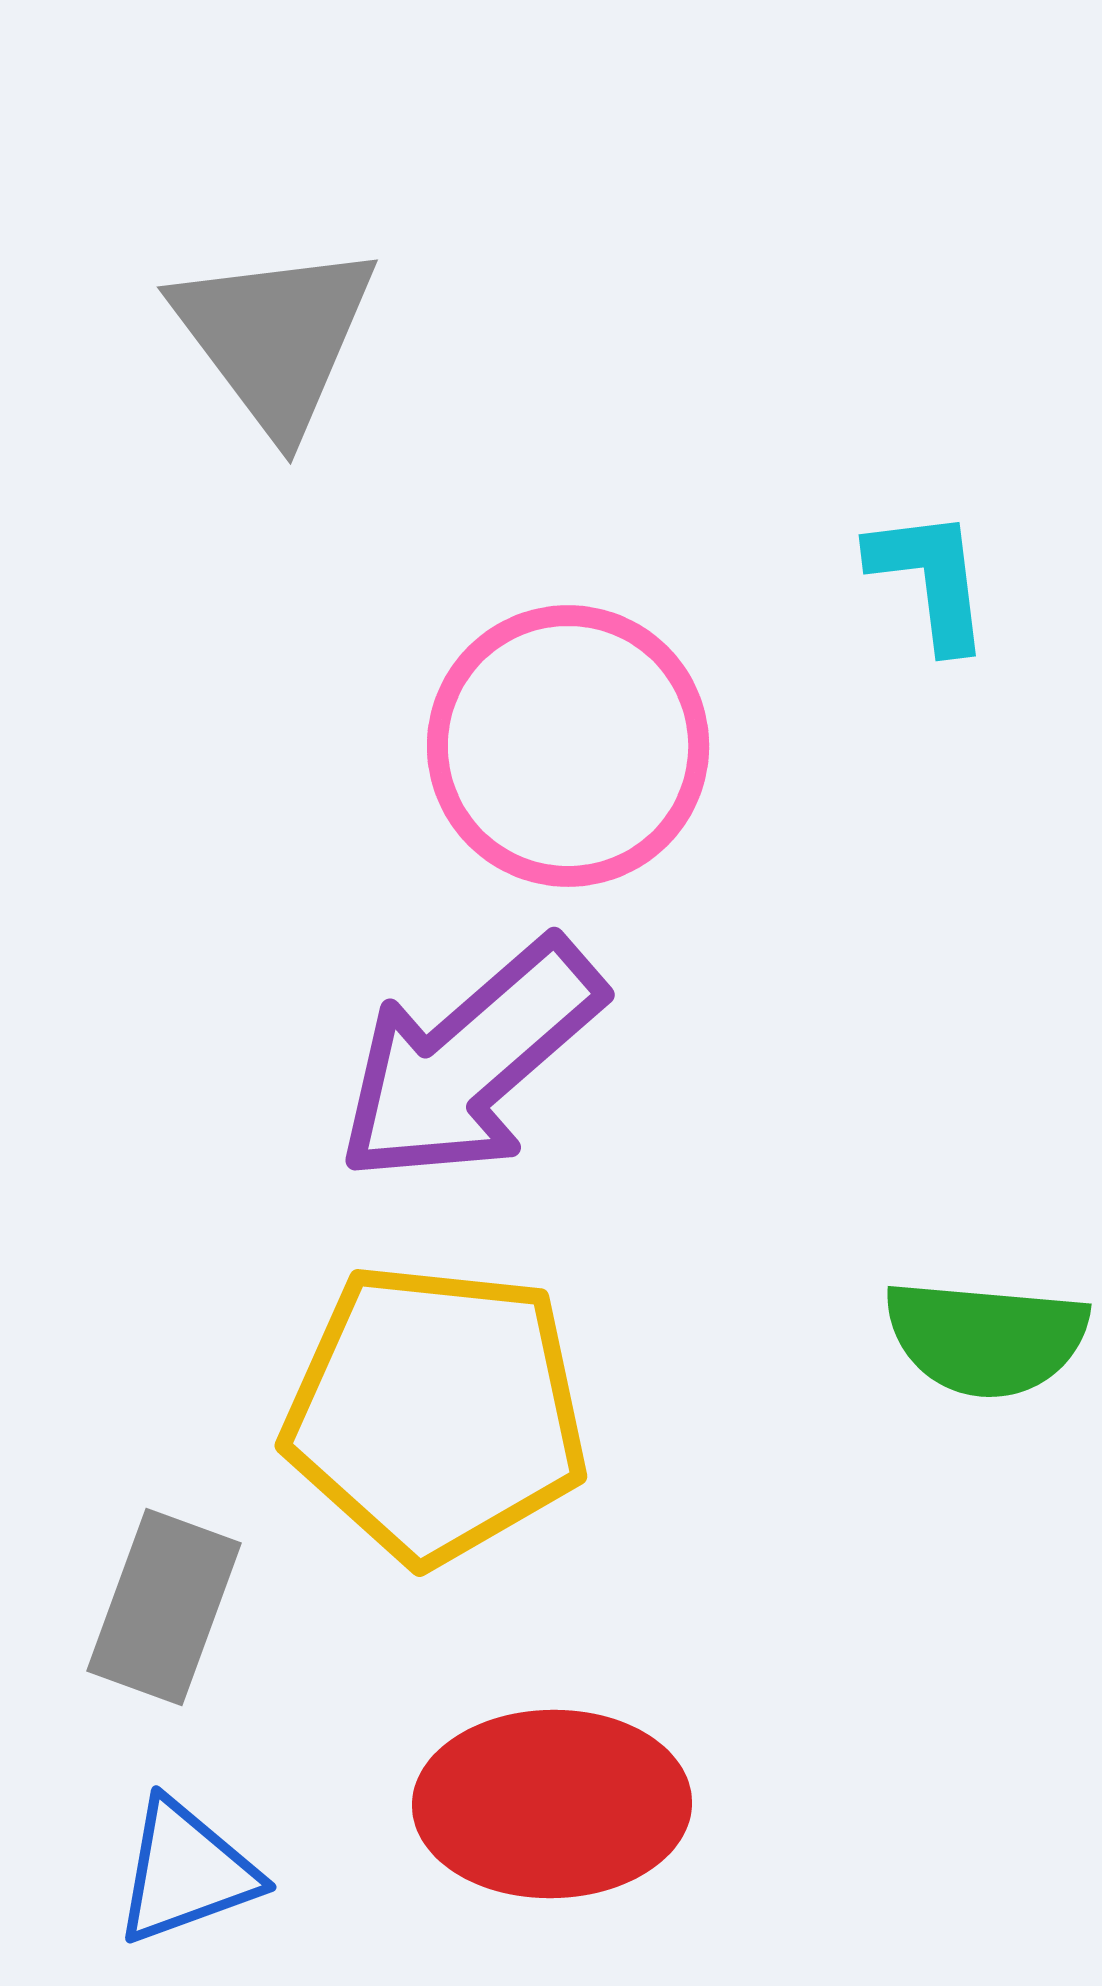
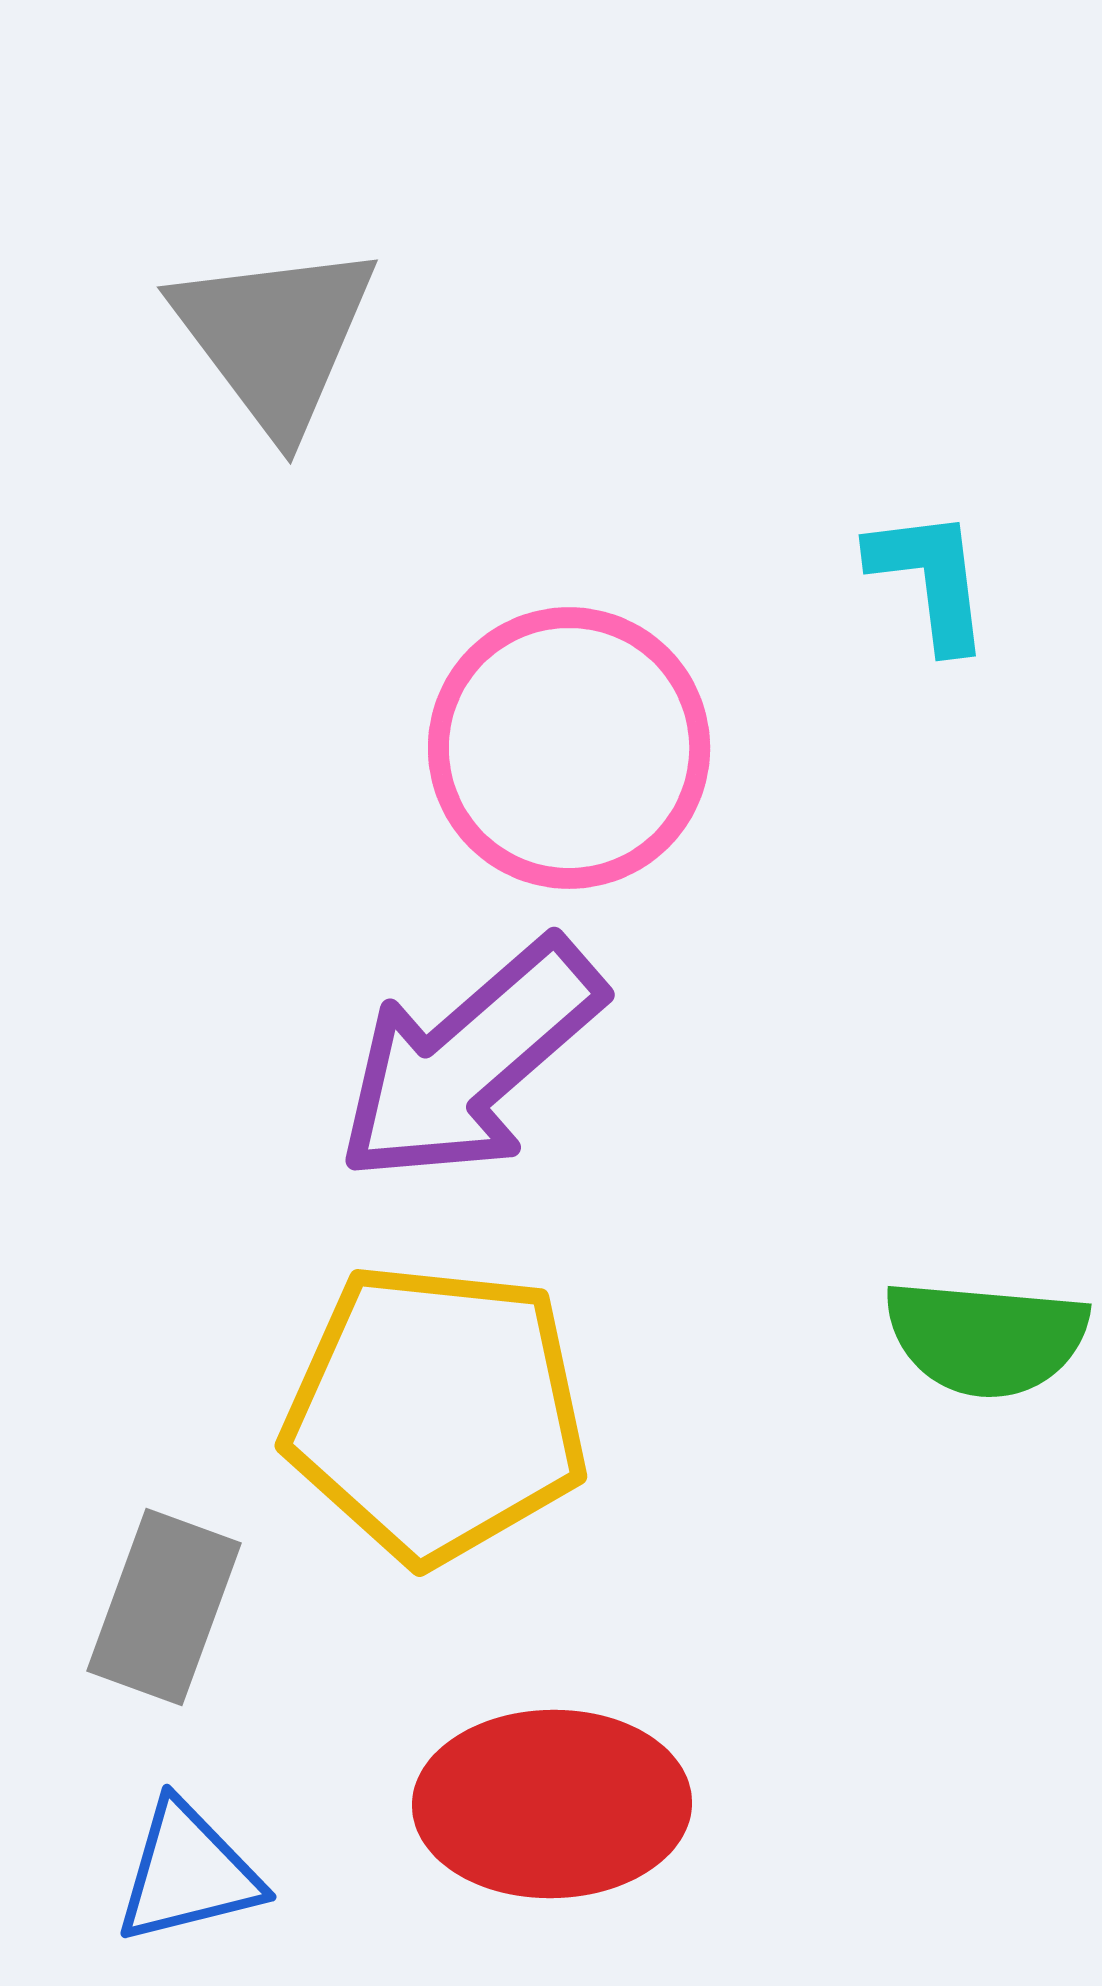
pink circle: moved 1 px right, 2 px down
blue triangle: moved 2 px right, 1 px down; rotated 6 degrees clockwise
